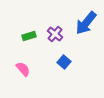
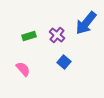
purple cross: moved 2 px right, 1 px down
